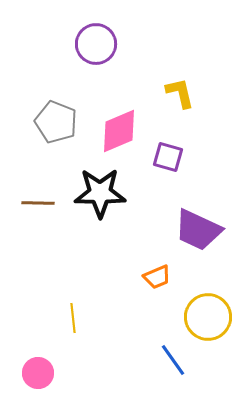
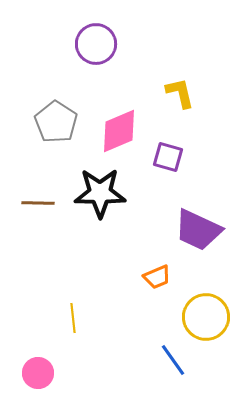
gray pentagon: rotated 12 degrees clockwise
yellow circle: moved 2 px left
